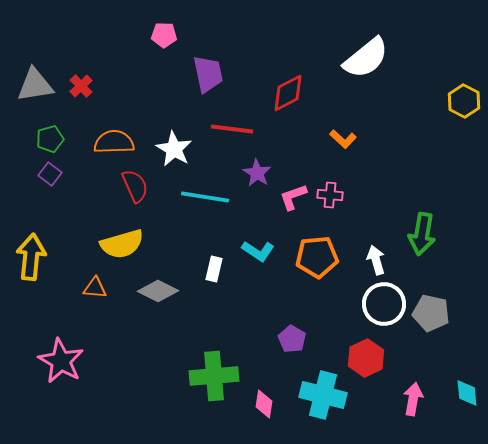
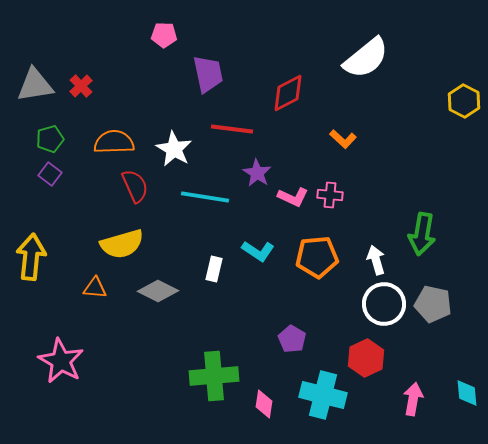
pink L-shape: rotated 136 degrees counterclockwise
gray pentagon: moved 2 px right, 9 px up
